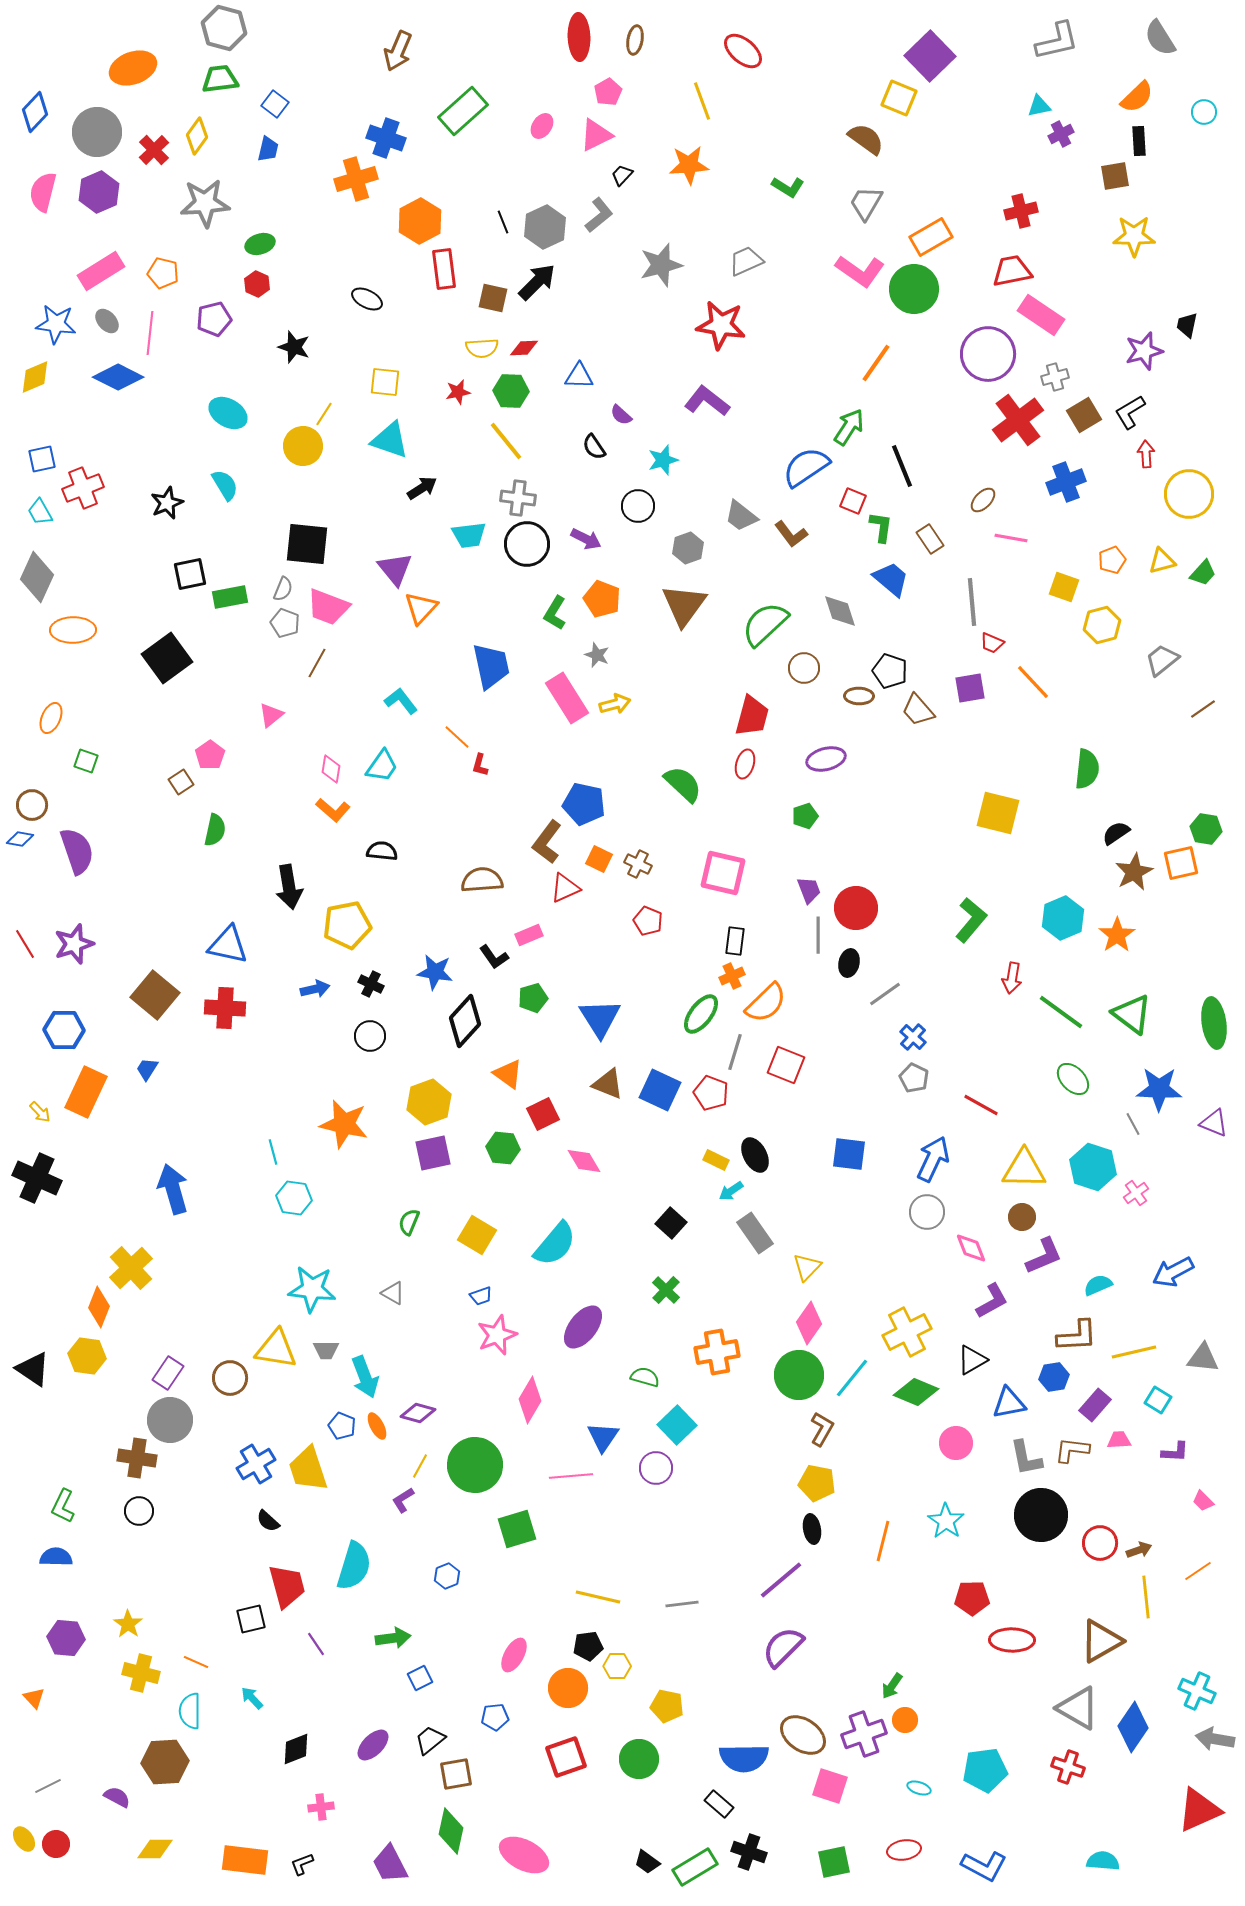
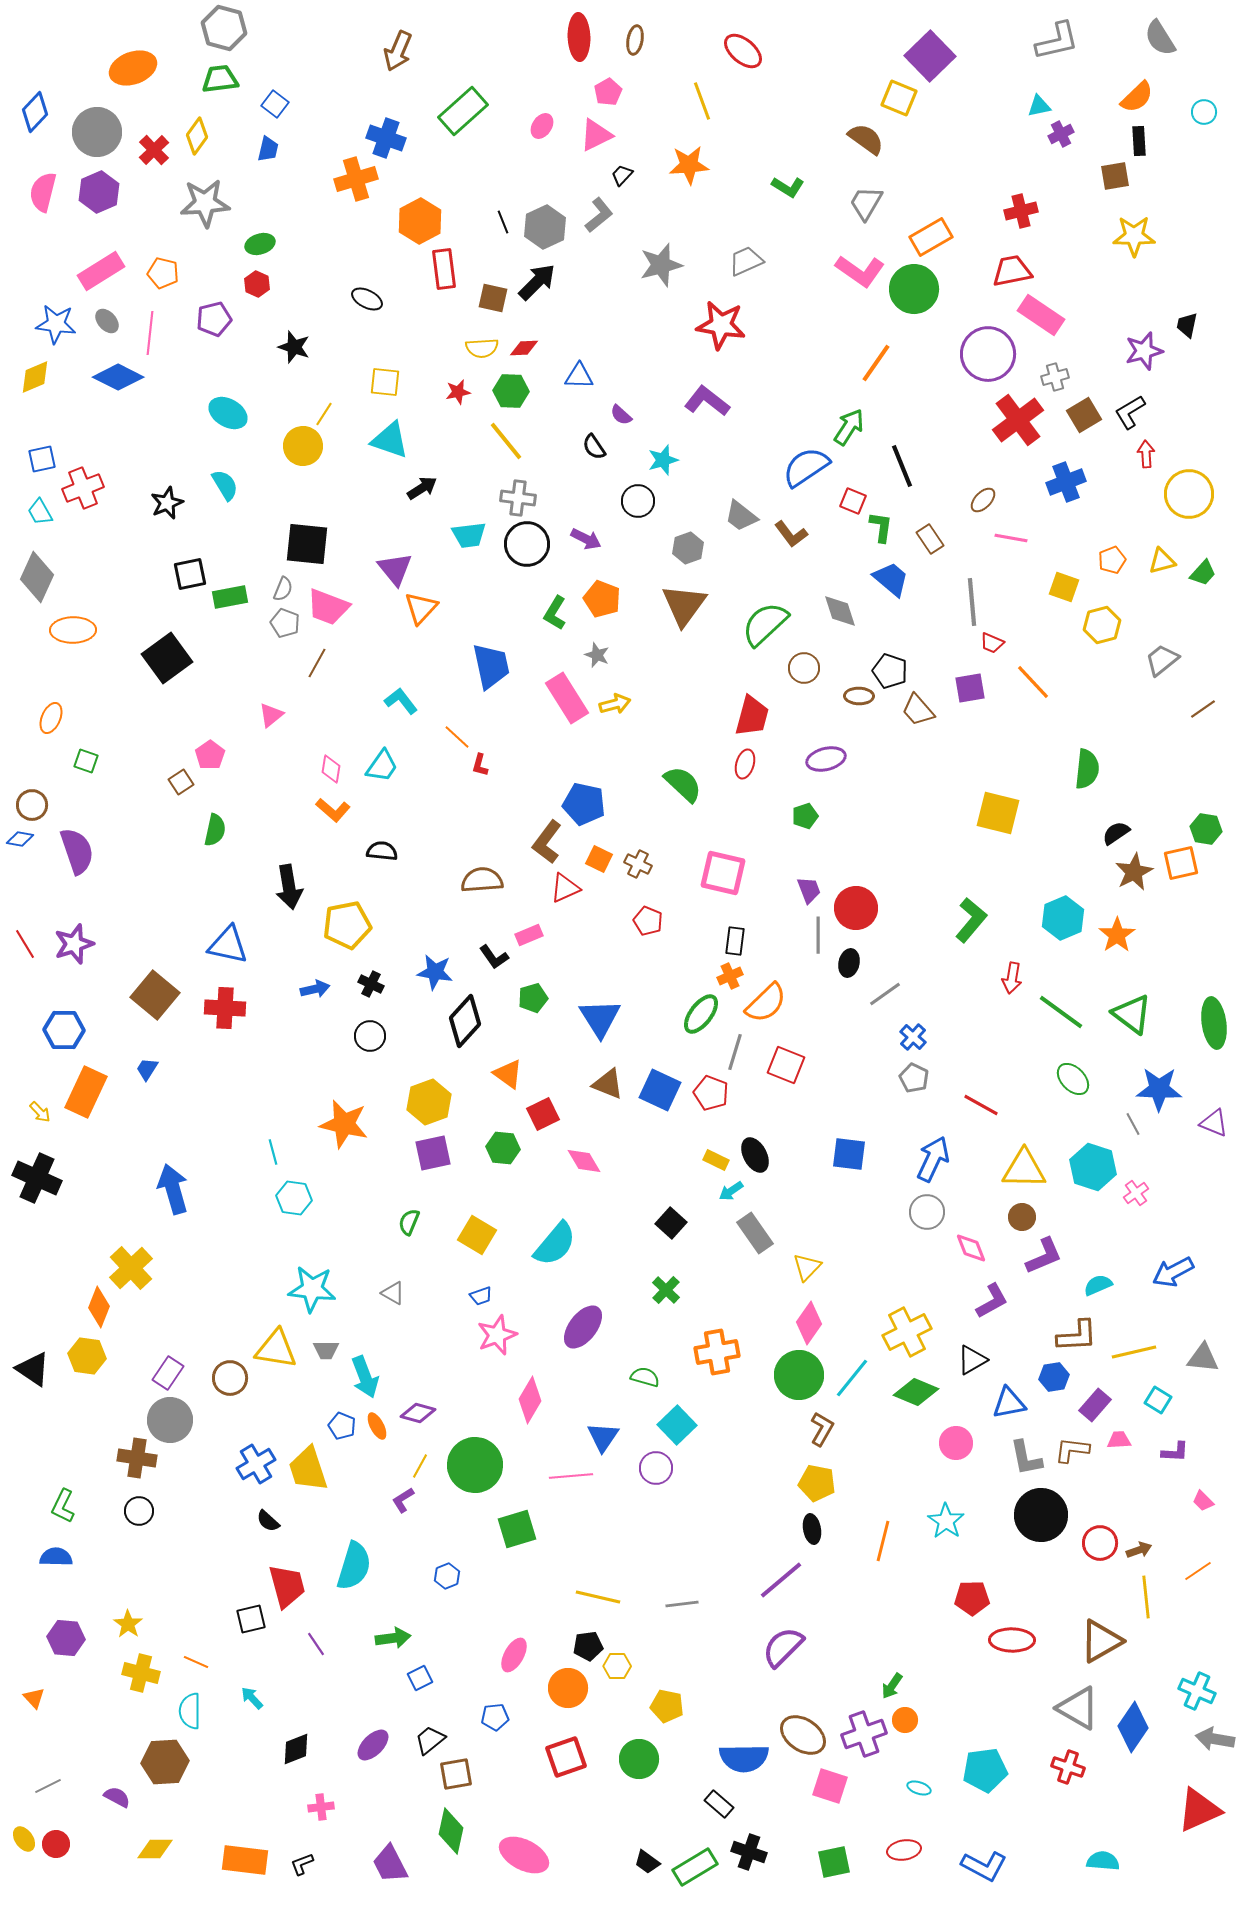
black circle at (638, 506): moved 5 px up
orange cross at (732, 976): moved 2 px left
